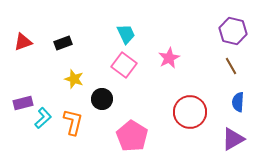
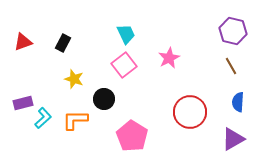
black rectangle: rotated 42 degrees counterclockwise
pink square: rotated 15 degrees clockwise
black circle: moved 2 px right
orange L-shape: moved 2 px right, 2 px up; rotated 104 degrees counterclockwise
